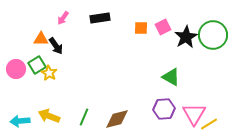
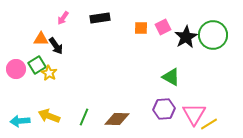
brown diamond: rotated 15 degrees clockwise
